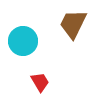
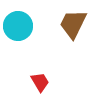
cyan circle: moved 5 px left, 15 px up
